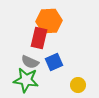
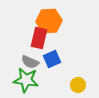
blue square: moved 2 px left, 3 px up
